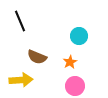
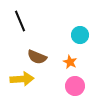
cyan circle: moved 1 px right, 1 px up
orange star: rotated 16 degrees counterclockwise
yellow arrow: moved 1 px right, 1 px up
